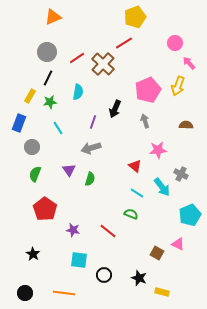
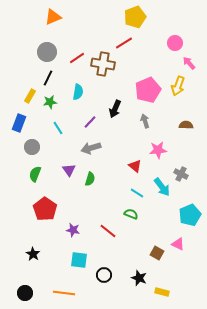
brown cross at (103, 64): rotated 35 degrees counterclockwise
purple line at (93, 122): moved 3 px left; rotated 24 degrees clockwise
